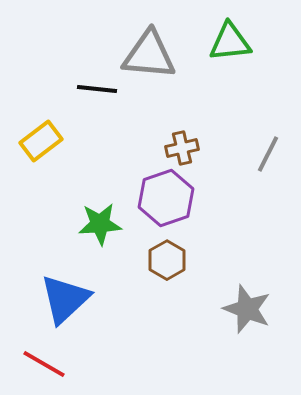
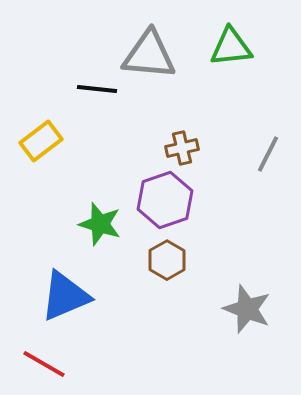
green triangle: moved 1 px right, 5 px down
purple hexagon: moved 1 px left, 2 px down
green star: rotated 21 degrees clockwise
blue triangle: moved 3 px up; rotated 20 degrees clockwise
